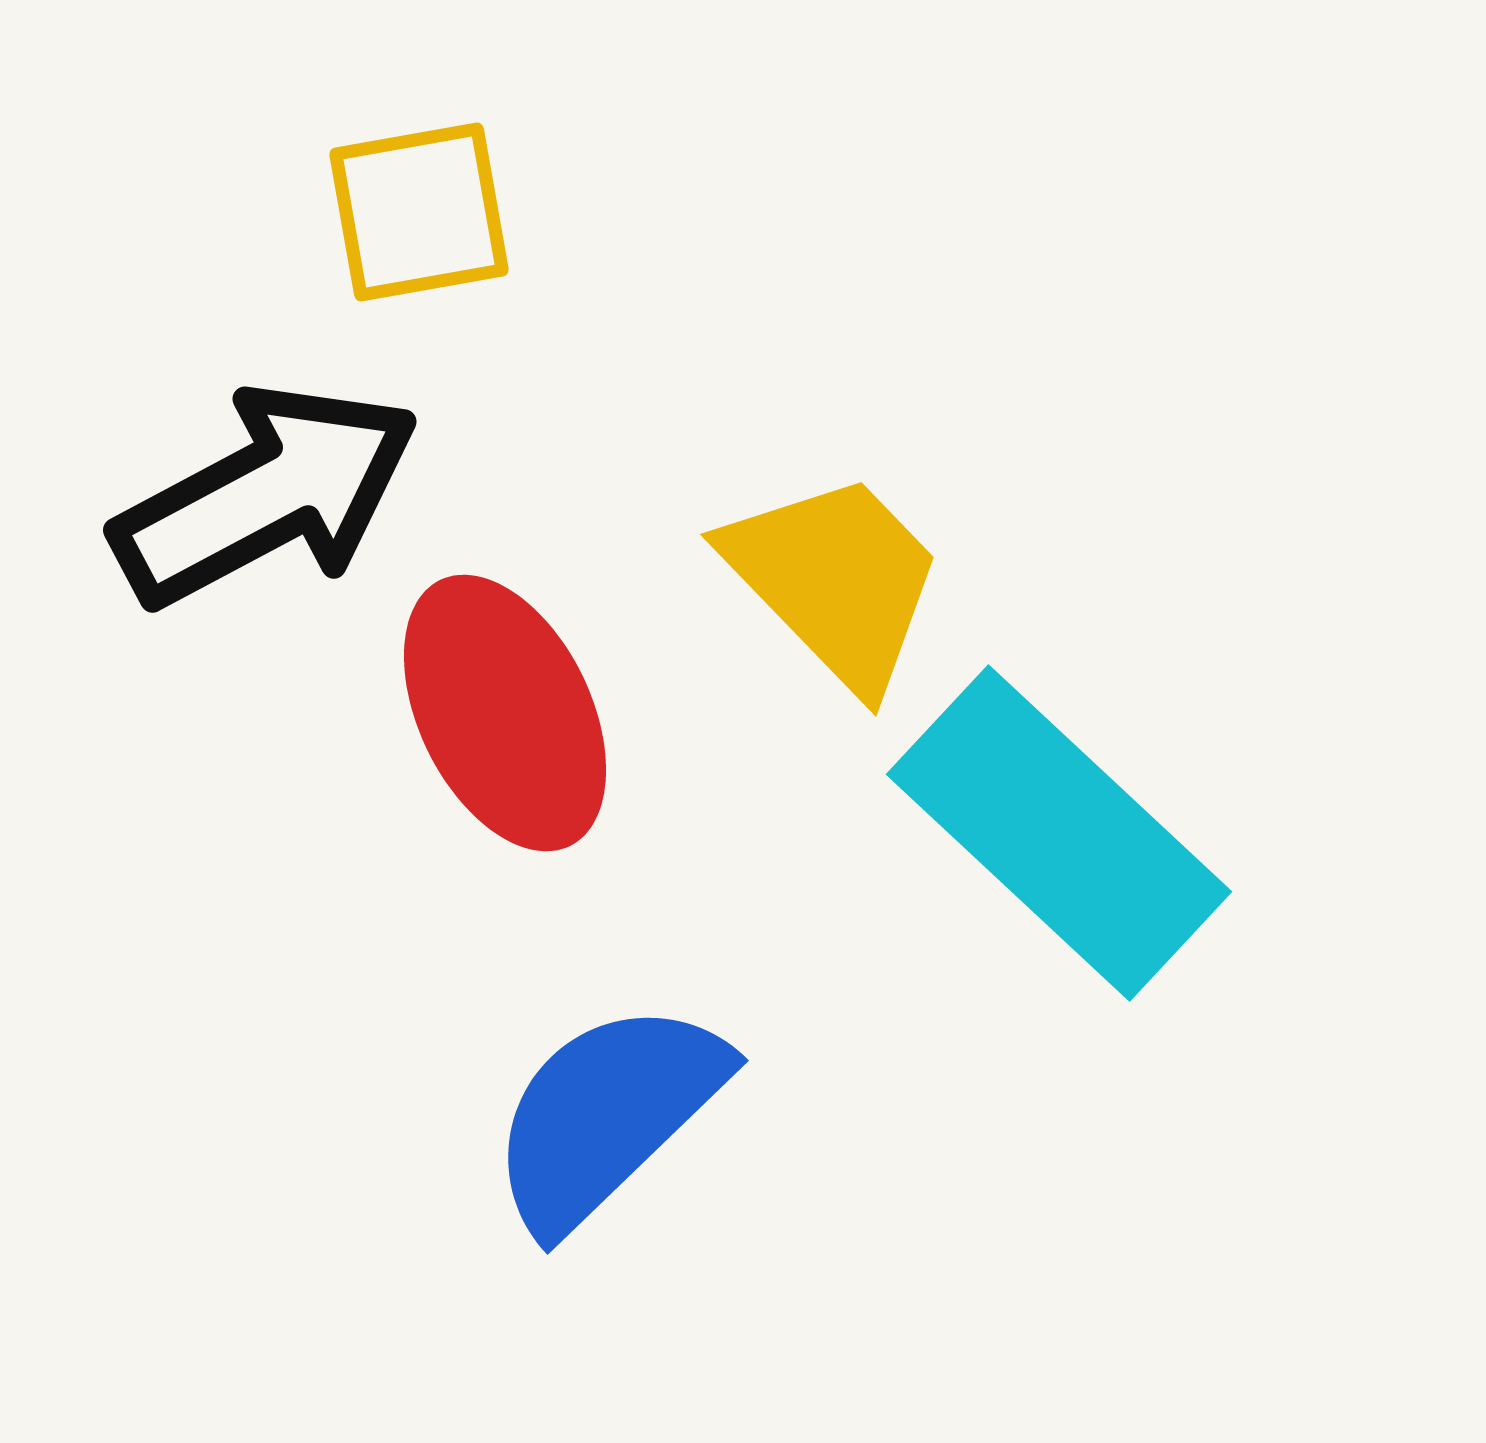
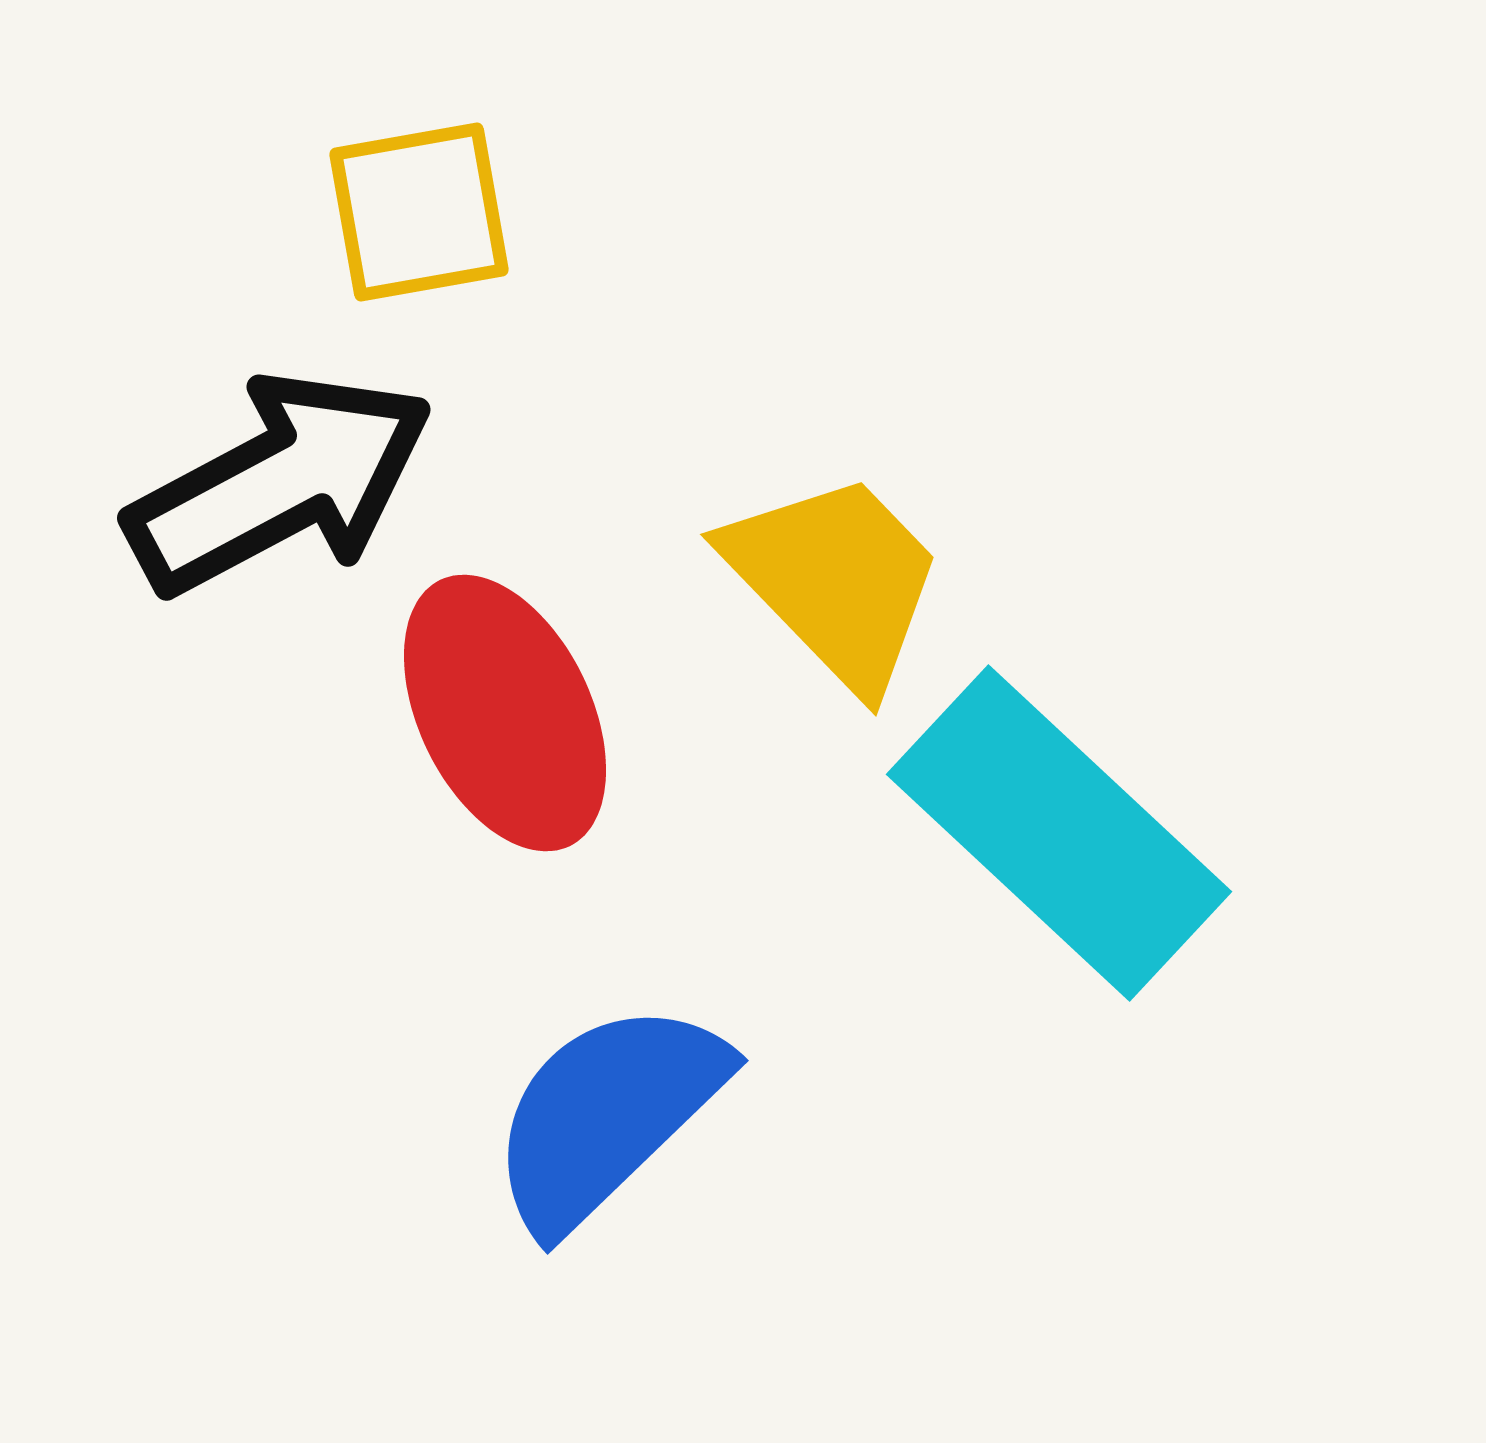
black arrow: moved 14 px right, 12 px up
